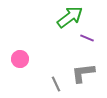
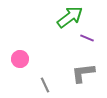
gray line: moved 11 px left, 1 px down
